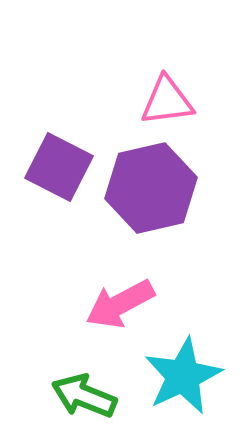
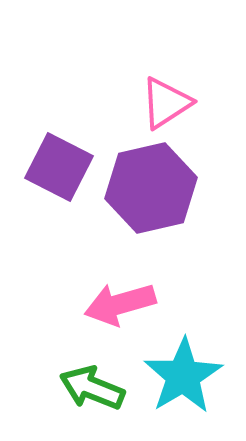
pink triangle: moved 1 px left, 2 px down; rotated 26 degrees counterclockwise
pink arrow: rotated 12 degrees clockwise
cyan star: rotated 6 degrees counterclockwise
green arrow: moved 8 px right, 8 px up
